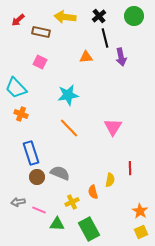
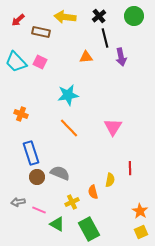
cyan trapezoid: moved 26 px up
green triangle: rotated 28 degrees clockwise
